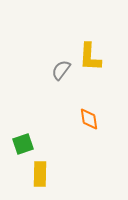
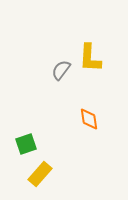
yellow L-shape: moved 1 px down
green square: moved 3 px right
yellow rectangle: rotated 40 degrees clockwise
